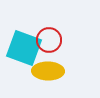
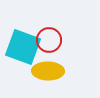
cyan square: moved 1 px left, 1 px up
